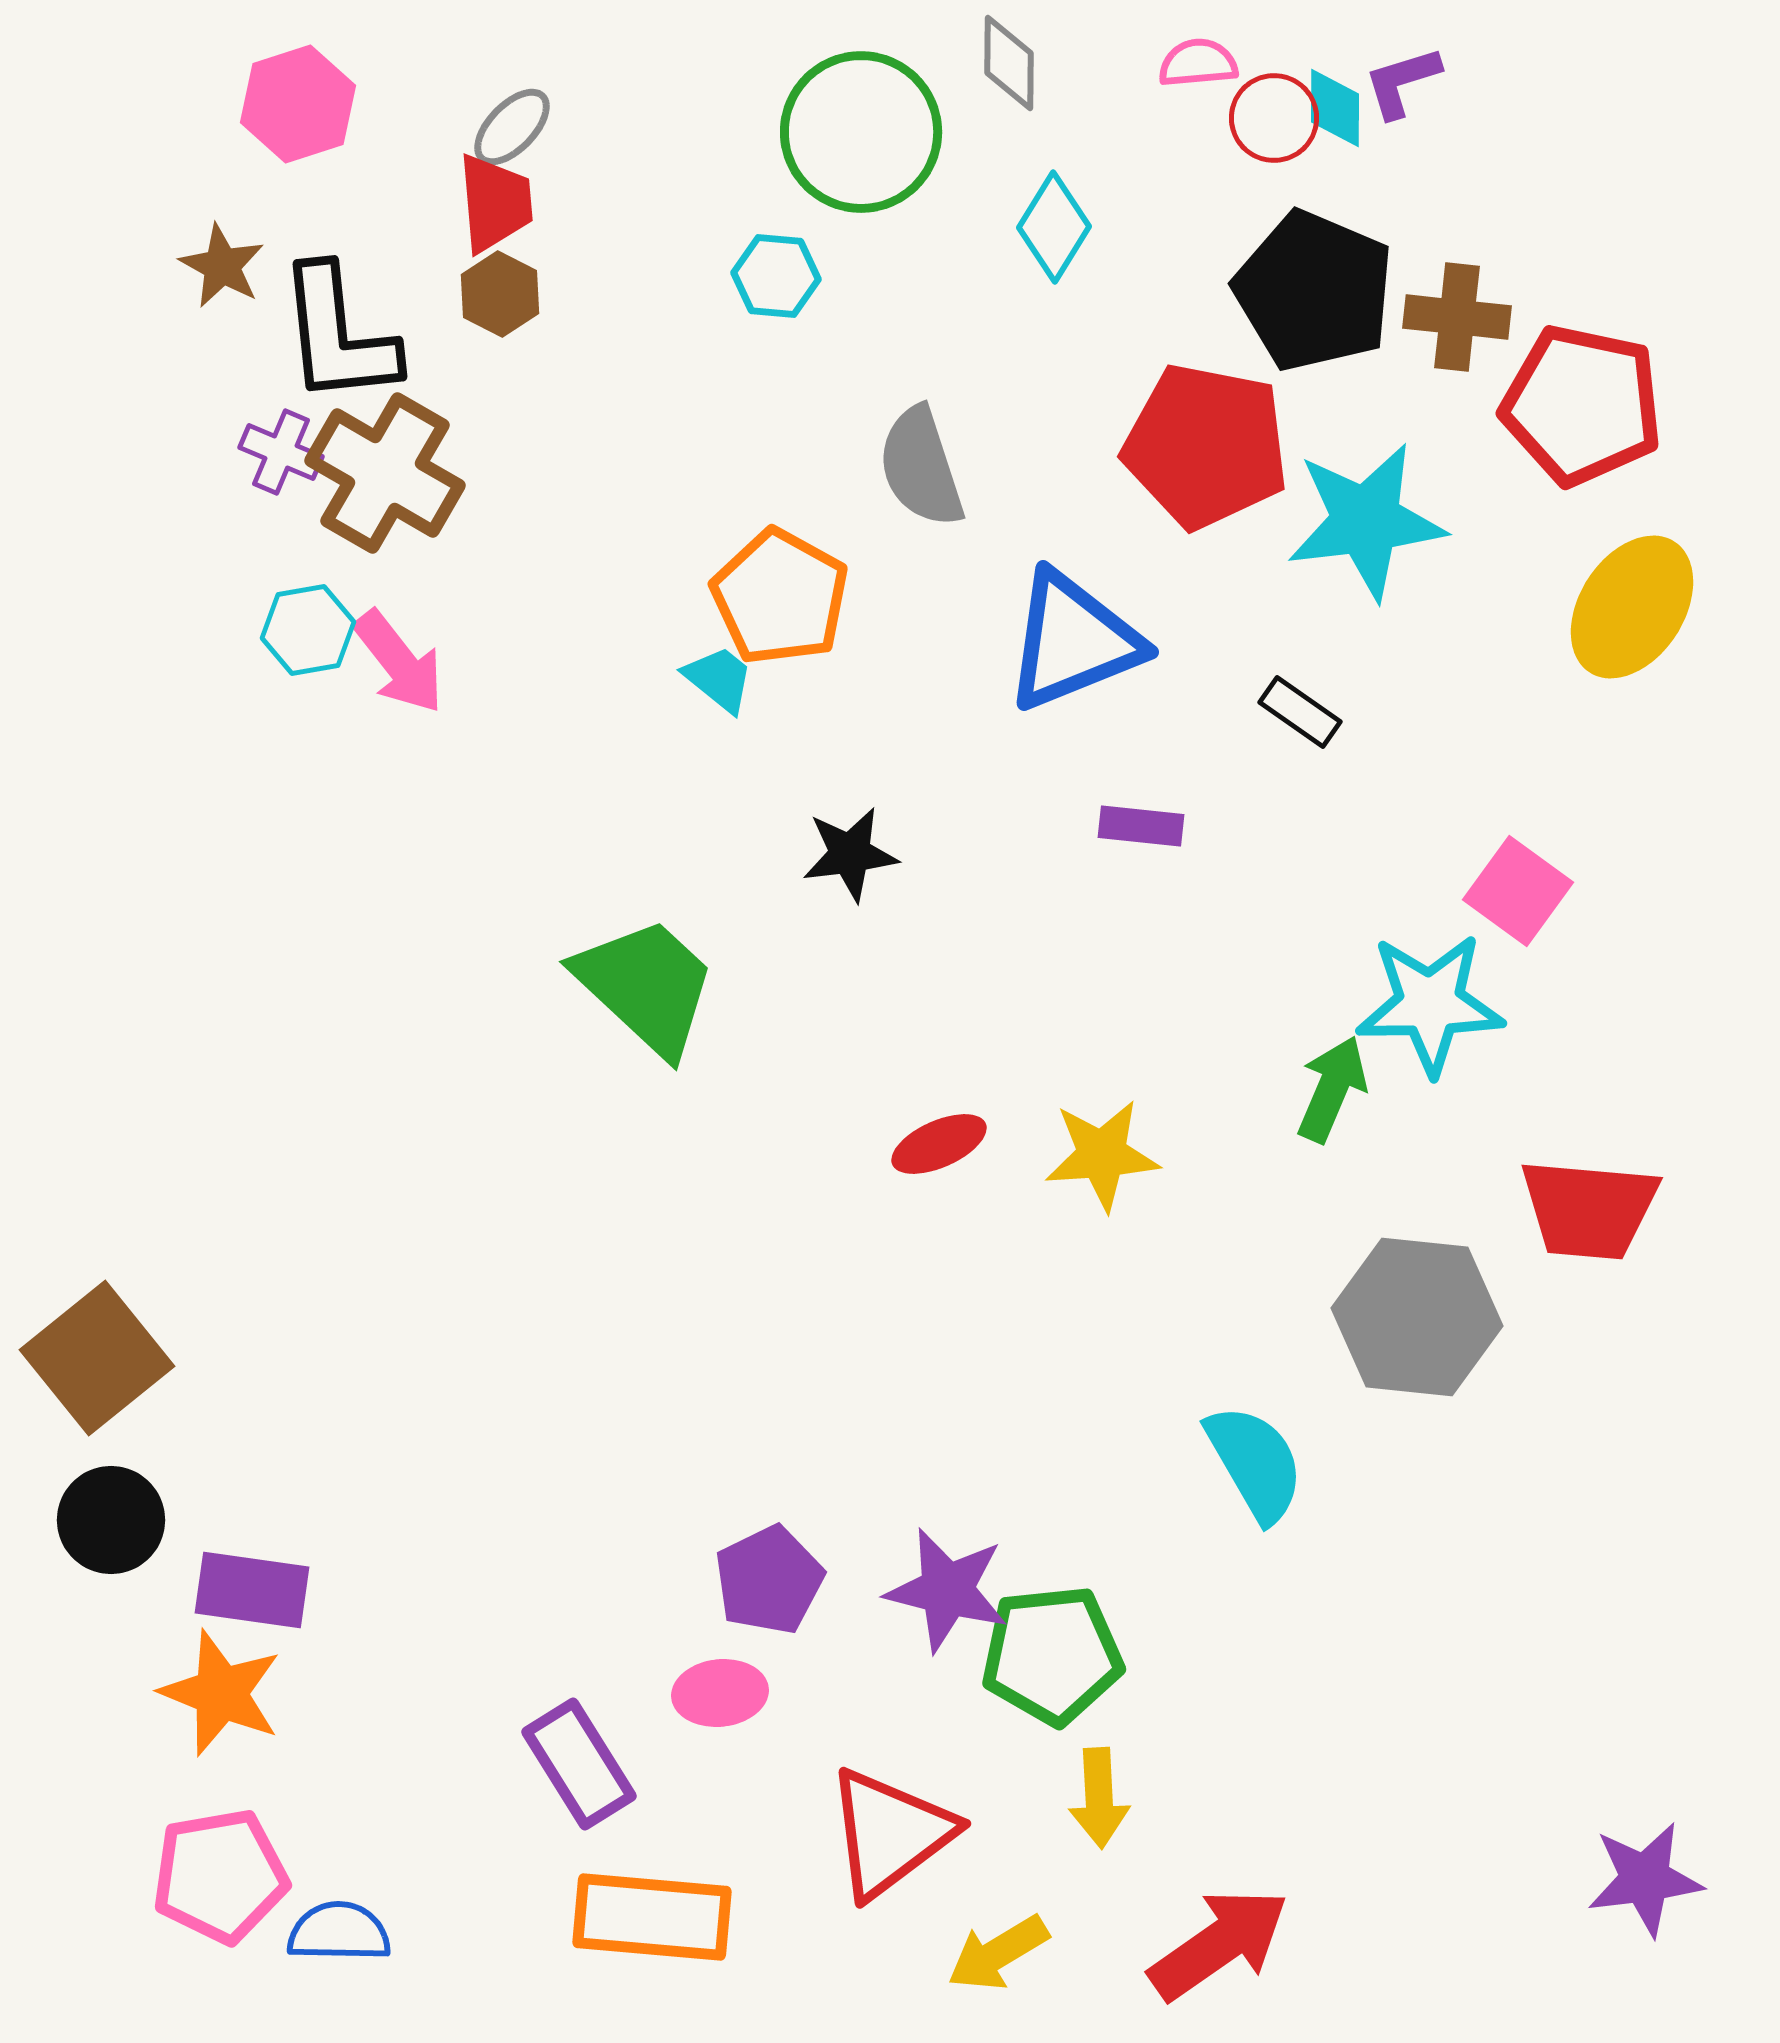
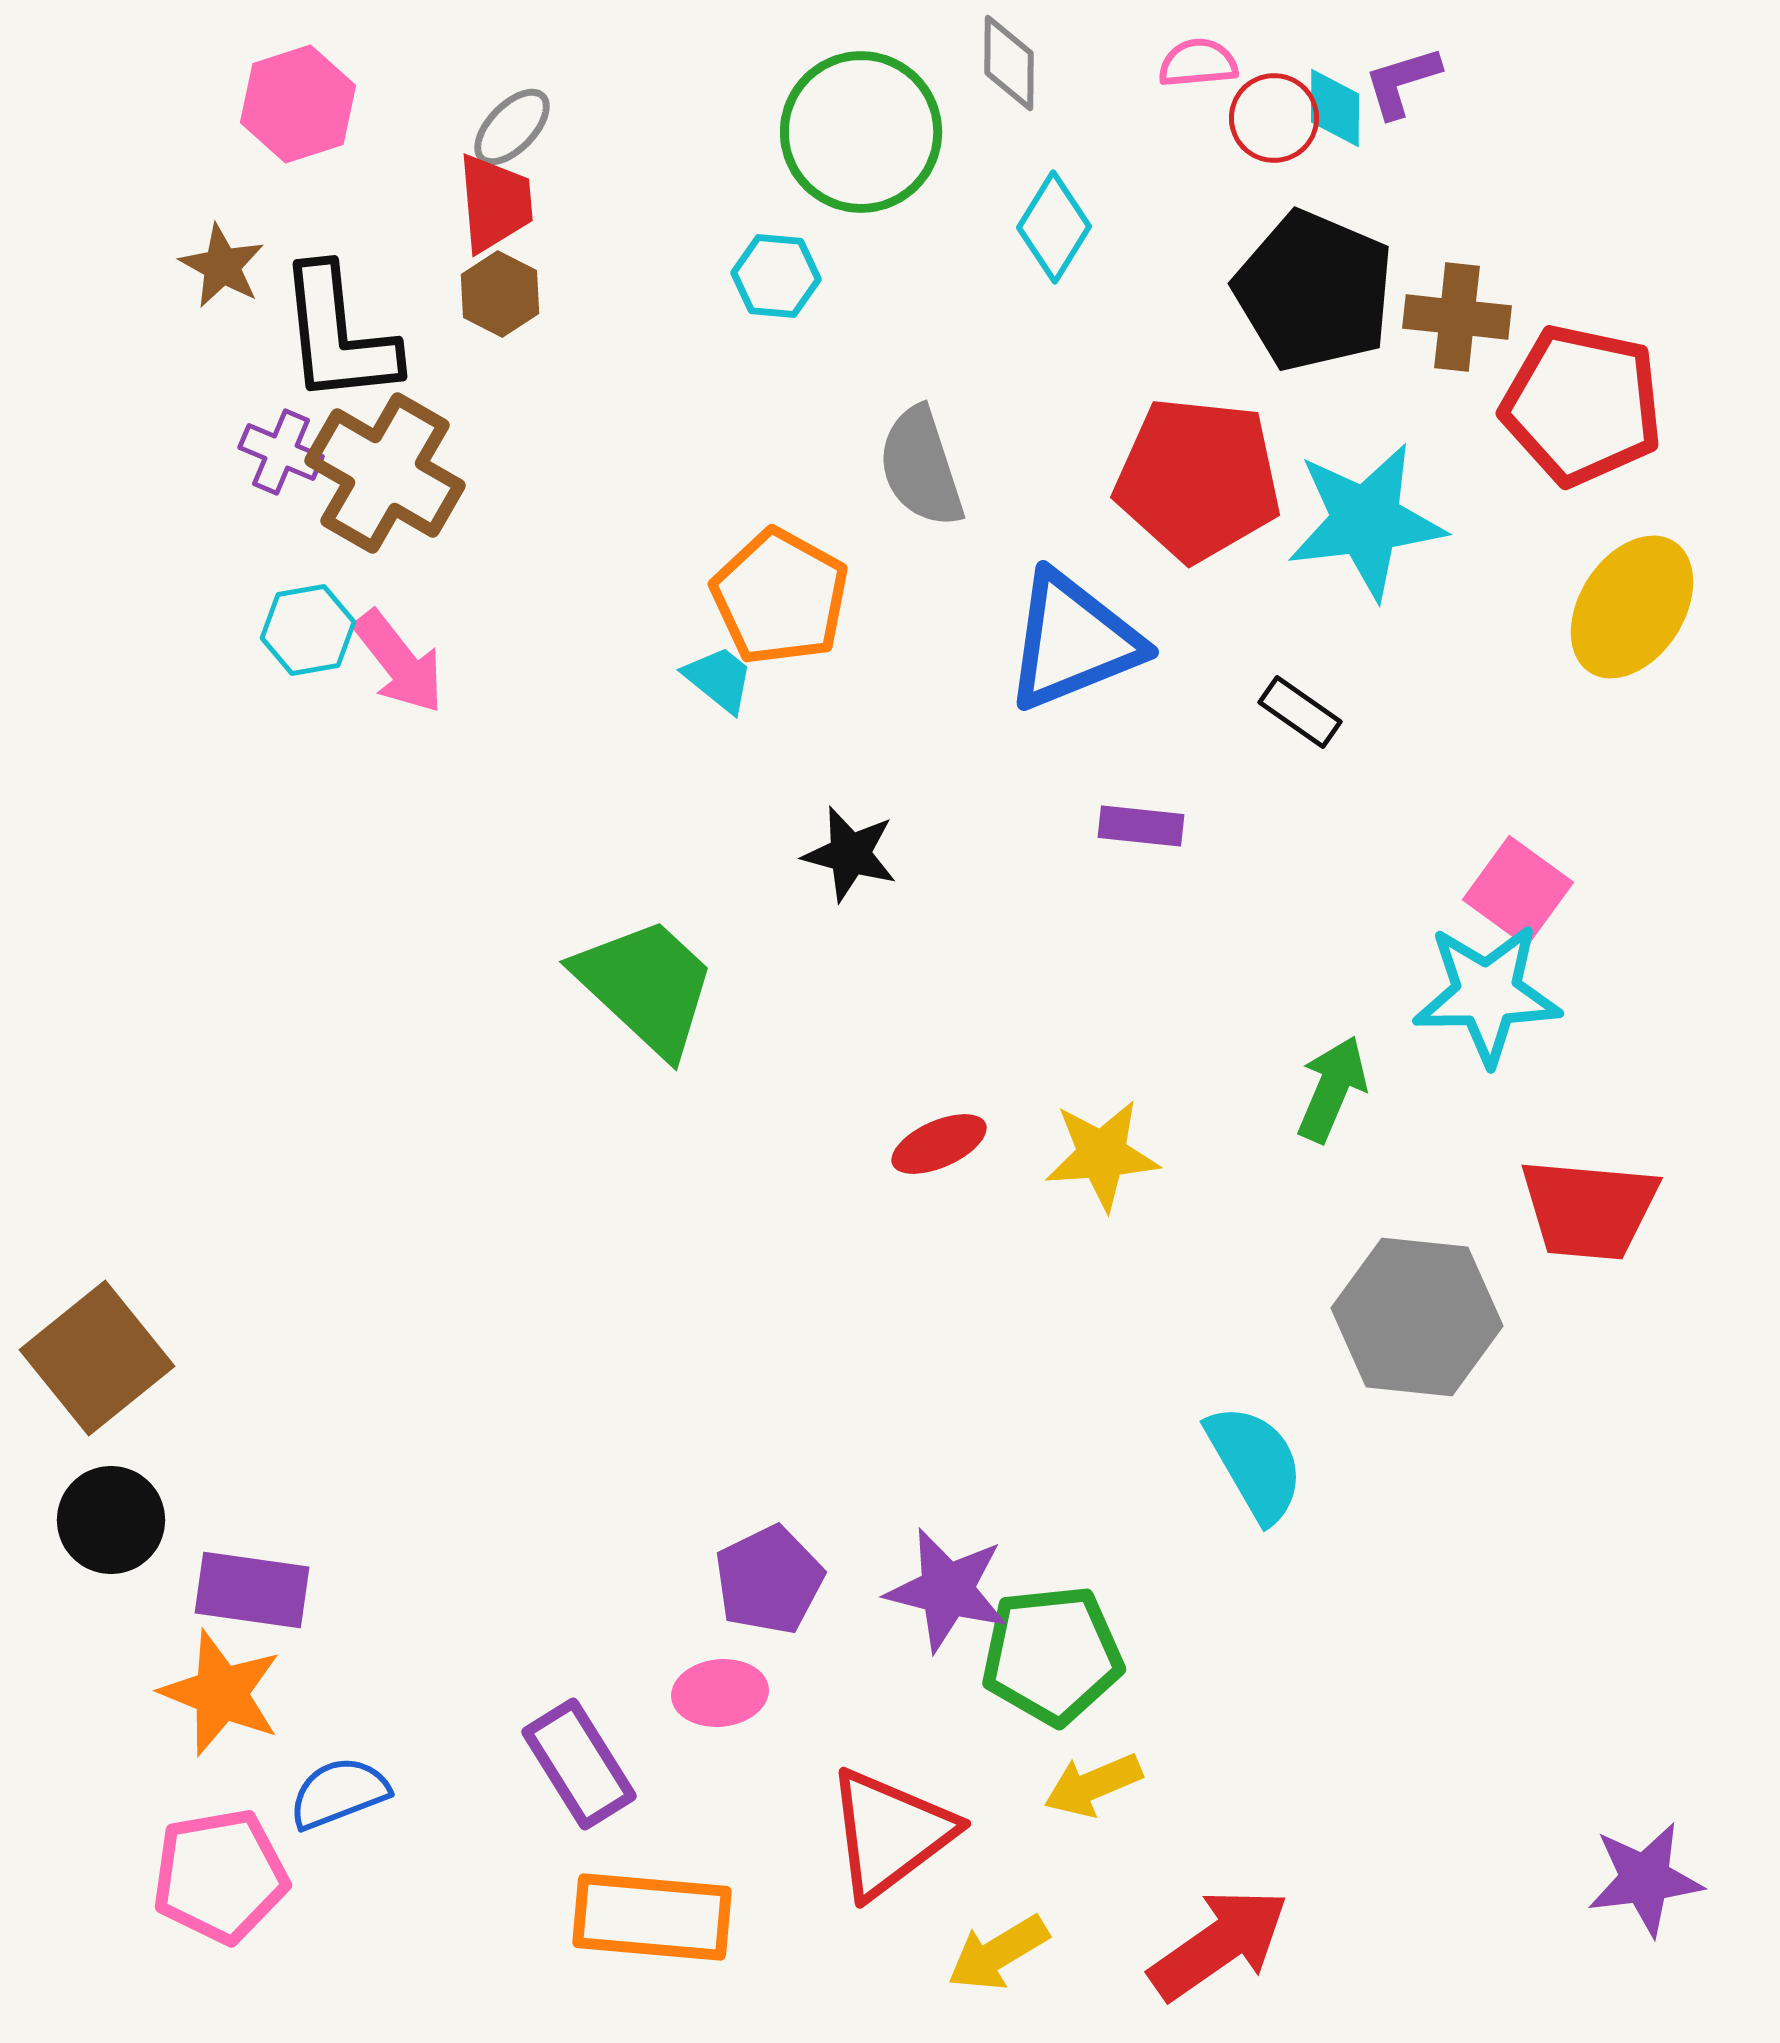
red pentagon at (1206, 446): moved 8 px left, 33 px down; rotated 5 degrees counterclockwise
black star at (850, 854): rotated 22 degrees clockwise
cyan star at (1430, 1004): moved 57 px right, 10 px up
yellow arrow at (1099, 1798): moved 6 px left, 13 px up; rotated 70 degrees clockwise
blue semicircle at (339, 1932): moved 139 px up; rotated 22 degrees counterclockwise
